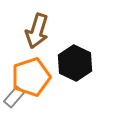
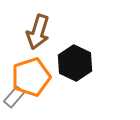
brown arrow: moved 1 px right, 1 px down
